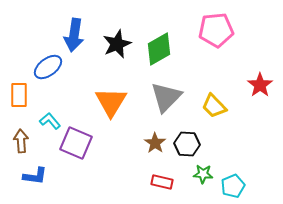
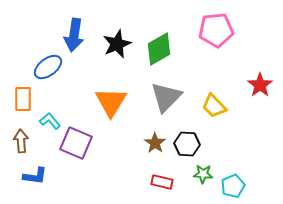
orange rectangle: moved 4 px right, 4 px down
